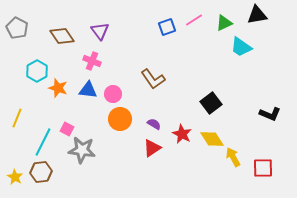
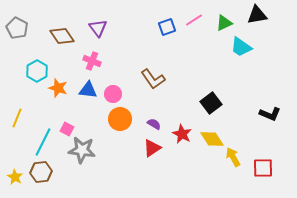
purple triangle: moved 2 px left, 3 px up
